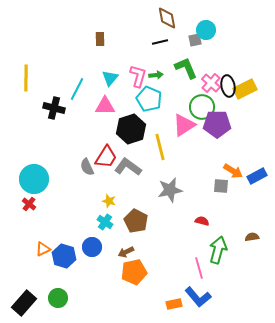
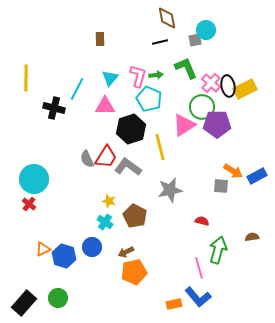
gray semicircle at (87, 167): moved 8 px up
brown pentagon at (136, 221): moved 1 px left, 5 px up
